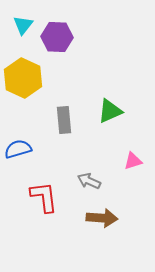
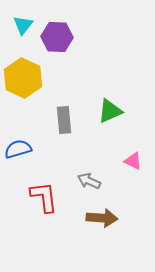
pink triangle: rotated 42 degrees clockwise
